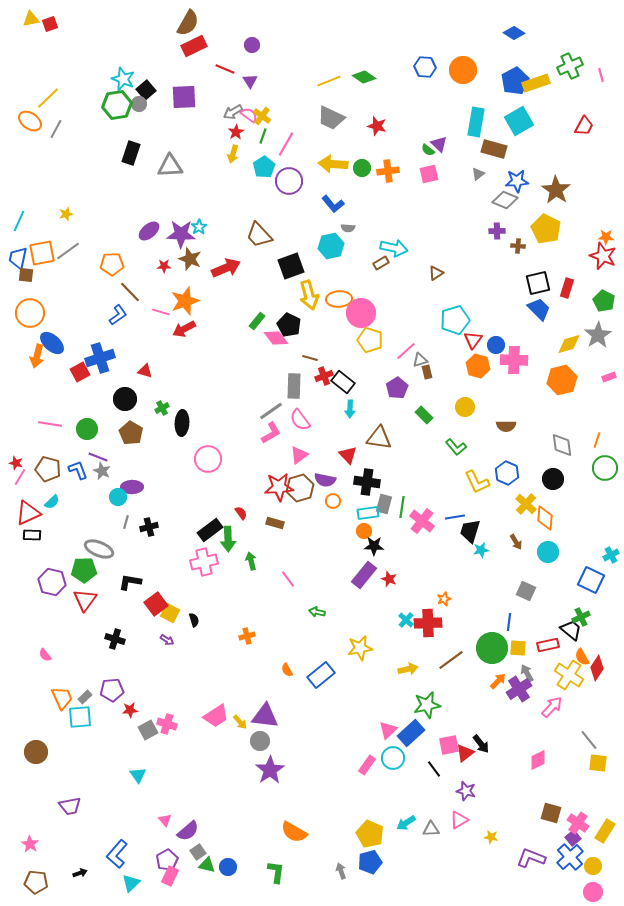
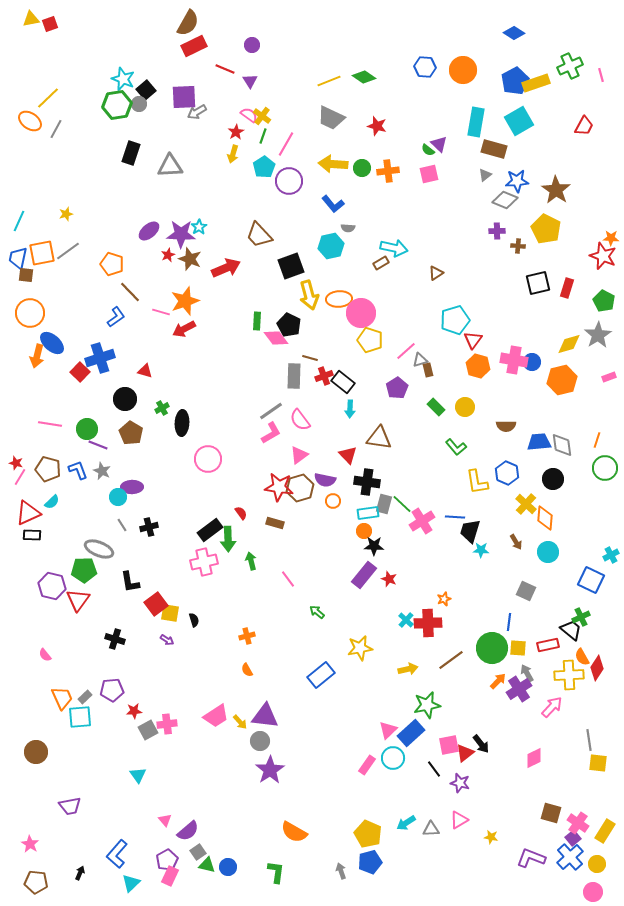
gray arrow at (233, 112): moved 36 px left
gray triangle at (478, 174): moved 7 px right, 1 px down
orange star at (606, 237): moved 5 px right, 1 px down
orange pentagon at (112, 264): rotated 20 degrees clockwise
red star at (164, 266): moved 4 px right, 11 px up; rotated 24 degrees counterclockwise
blue trapezoid at (539, 309): moved 133 px down; rotated 50 degrees counterclockwise
blue L-shape at (118, 315): moved 2 px left, 2 px down
green rectangle at (257, 321): rotated 36 degrees counterclockwise
blue circle at (496, 345): moved 36 px right, 17 px down
pink cross at (514, 360): rotated 8 degrees clockwise
red square at (80, 372): rotated 18 degrees counterclockwise
brown rectangle at (427, 372): moved 1 px right, 2 px up
gray rectangle at (294, 386): moved 10 px up
green rectangle at (424, 415): moved 12 px right, 8 px up
purple line at (98, 457): moved 12 px up
yellow L-shape at (477, 482): rotated 16 degrees clockwise
red star at (279, 487): rotated 12 degrees clockwise
green line at (402, 507): moved 3 px up; rotated 55 degrees counterclockwise
blue line at (455, 517): rotated 12 degrees clockwise
pink cross at (422, 521): rotated 20 degrees clockwise
gray line at (126, 522): moved 4 px left, 3 px down; rotated 48 degrees counterclockwise
cyan star at (481, 550): rotated 14 degrees clockwise
purple hexagon at (52, 582): moved 4 px down
black L-shape at (130, 582): rotated 110 degrees counterclockwise
red triangle at (85, 600): moved 7 px left
green arrow at (317, 612): rotated 28 degrees clockwise
yellow square at (170, 613): rotated 18 degrees counterclockwise
orange semicircle at (287, 670): moved 40 px left
yellow cross at (569, 675): rotated 36 degrees counterclockwise
red star at (130, 710): moved 4 px right, 1 px down
pink cross at (167, 724): rotated 24 degrees counterclockwise
gray line at (589, 740): rotated 30 degrees clockwise
pink diamond at (538, 760): moved 4 px left, 2 px up
purple star at (466, 791): moved 6 px left, 8 px up
yellow pentagon at (370, 834): moved 2 px left
yellow circle at (593, 866): moved 4 px right, 2 px up
black arrow at (80, 873): rotated 48 degrees counterclockwise
